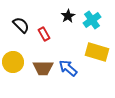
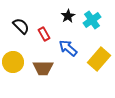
black semicircle: moved 1 px down
yellow rectangle: moved 2 px right, 7 px down; rotated 65 degrees counterclockwise
blue arrow: moved 20 px up
